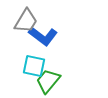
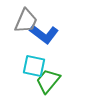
gray trapezoid: rotated 8 degrees counterclockwise
blue L-shape: moved 1 px right, 2 px up
